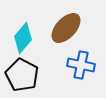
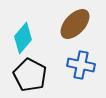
brown ellipse: moved 9 px right, 4 px up
black pentagon: moved 8 px right
